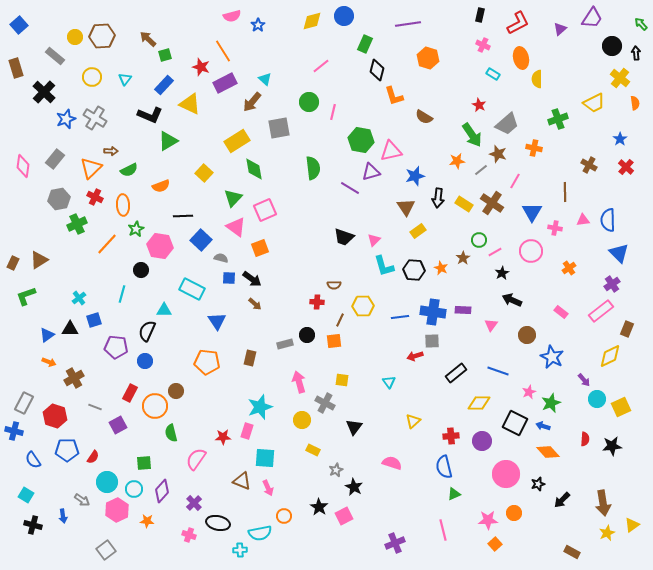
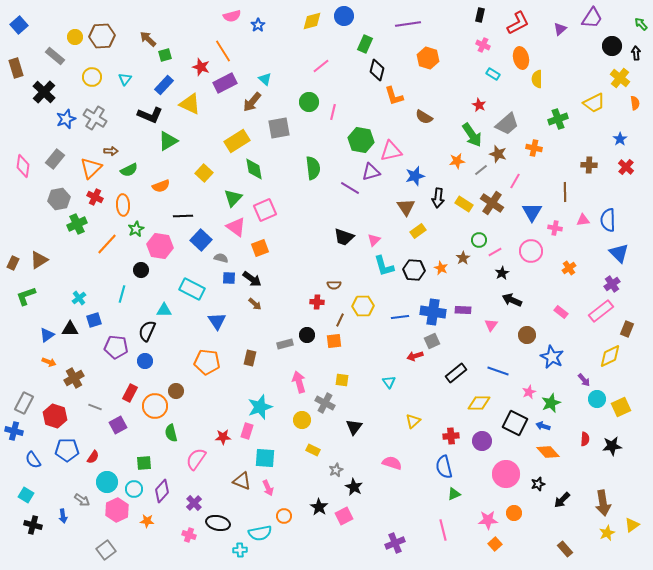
brown cross at (589, 165): rotated 28 degrees counterclockwise
gray square at (432, 341): rotated 21 degrees counterclockwise
brown rectangle at (572, 552): moved 7 px left, 3 px up; rotated 21 degrees clockwise
